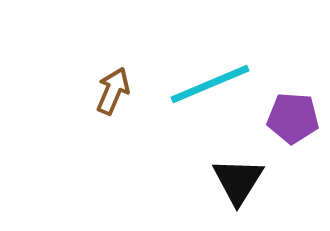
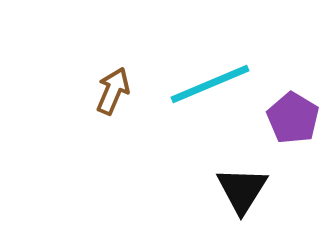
purple pentagon: rotated 27 degrees clockwise
black triangle: moved 4 px right, 9 px down
